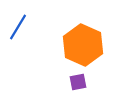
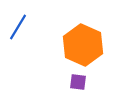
purple square: rotated 18 degrees clockwise
